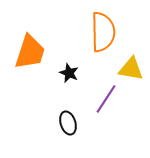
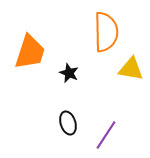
orange semicircle: moved 3 px right
purple line: moved 36 px down
